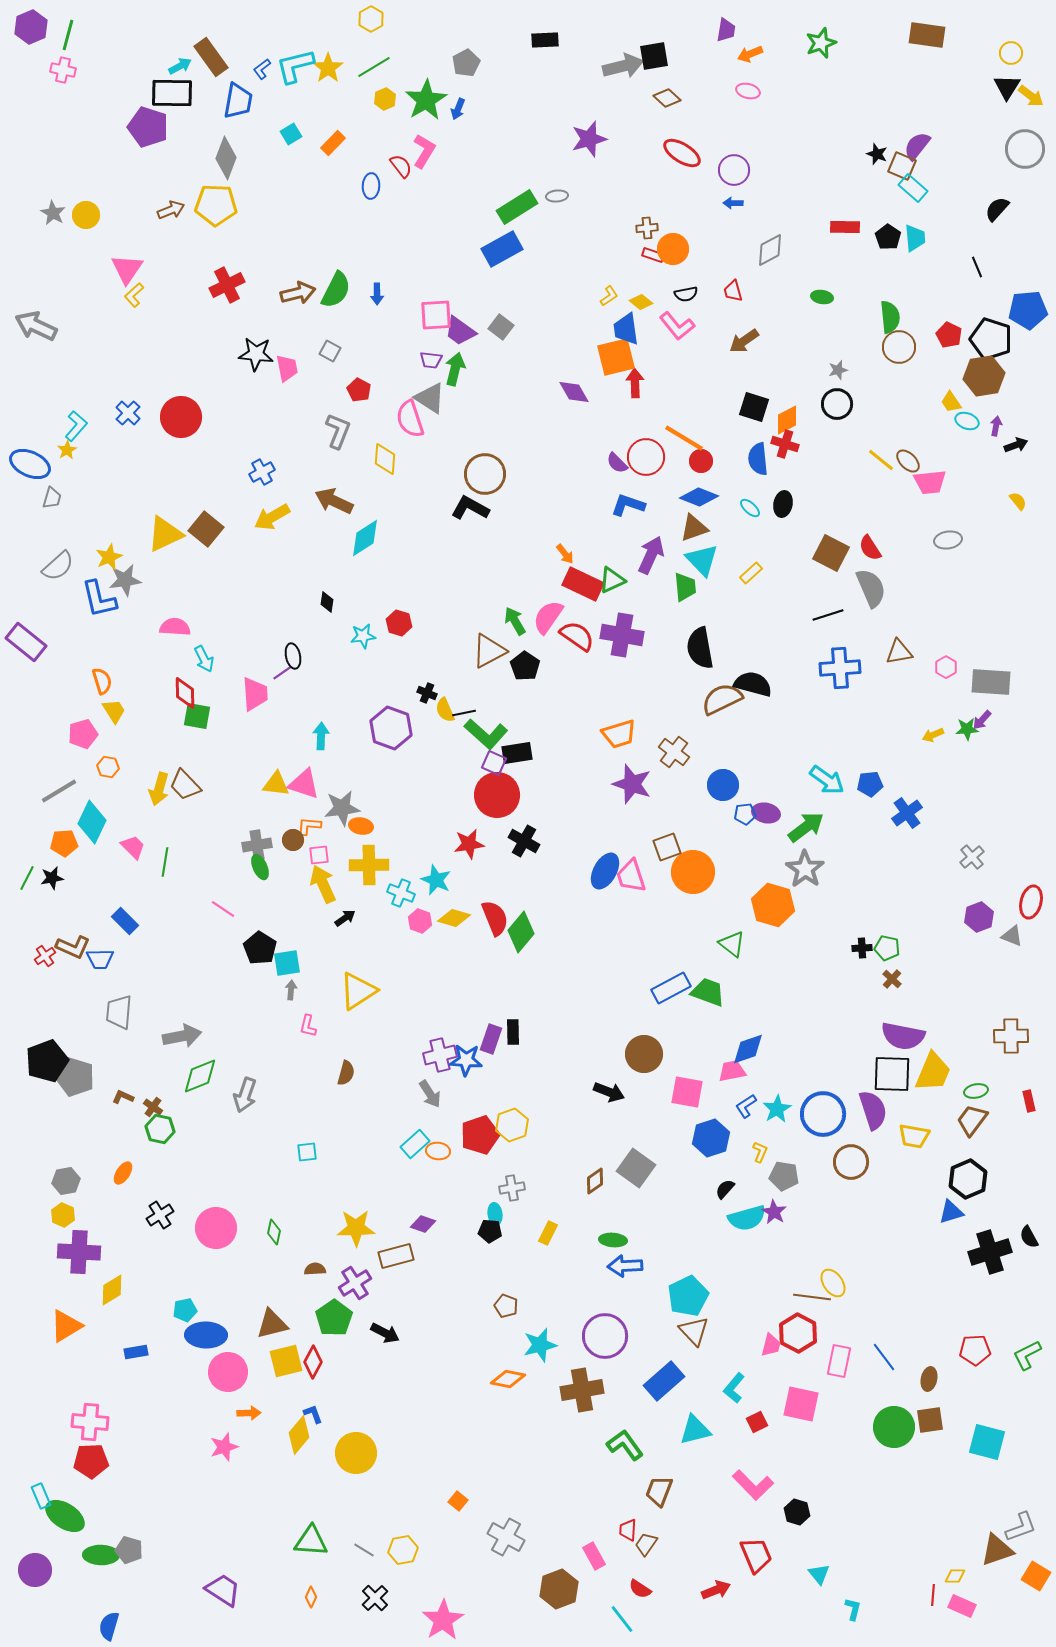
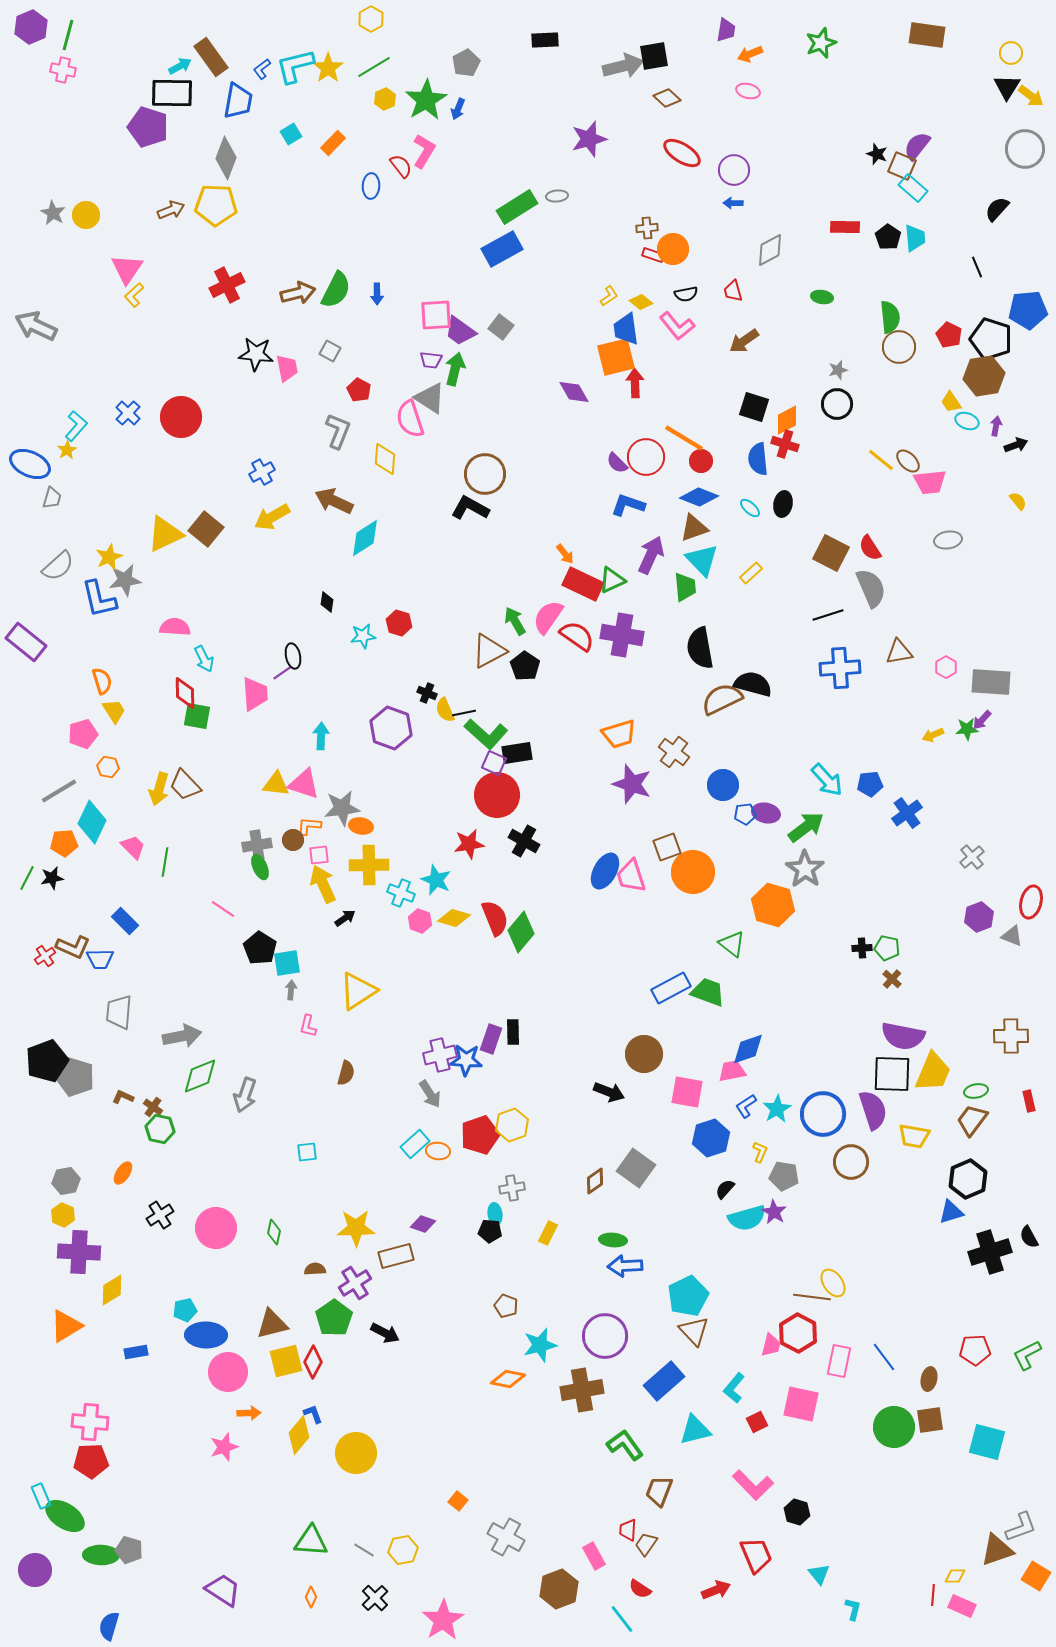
cyan arrow at (827, 780): rotated 12 degrees clockwise
